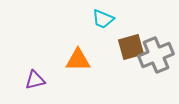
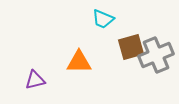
orange triangle: moved 1 px right, 2 px down
